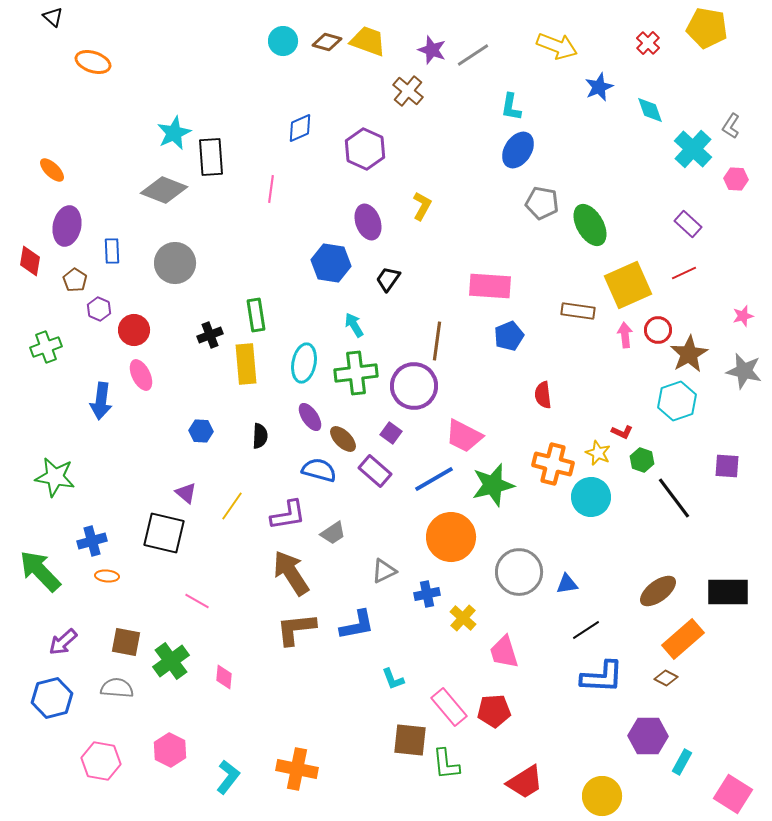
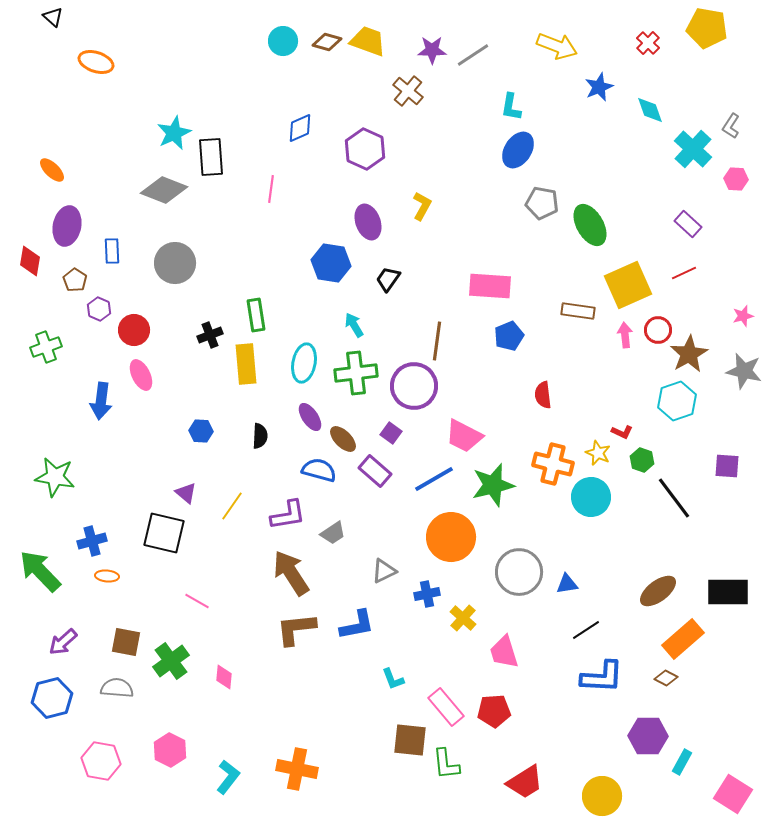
purple star at (432, 50): rotated 20 degrees counterclockwise
orange ellipse at (93, 62): moved 3 px right
pink rectangle at (449, 707): moved 3 px left
